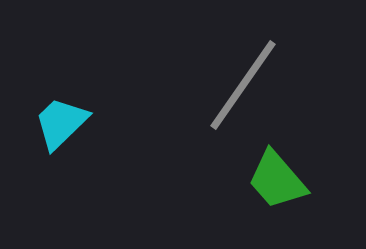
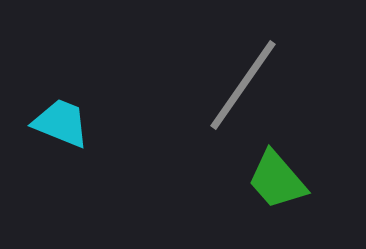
cyan trapezoid: rotated 66 degrees clockwise
